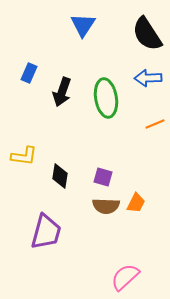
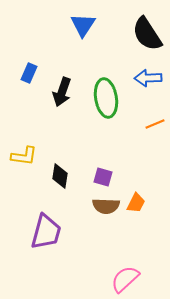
pink semicircle: moved 2 px down
